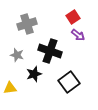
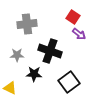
red square: rotated 24 degrees counterclockwise
gray cross: rotated 12 degrees clockwise
purple arrow: moved 1 px right, 1 px up
gray star: rotated 16 degrees counterclockwise
black star: rotated 21 degrees clockwise
yellow triangle: rotated 32 degrees clockwise
